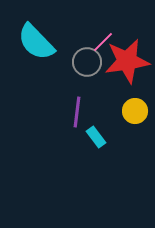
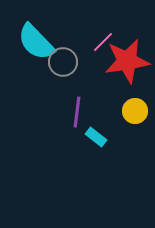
gray circle: moved 24 px left
cyan rectangle: rotated 15 degrees counterclockwise
